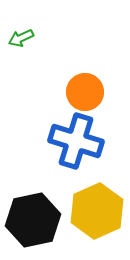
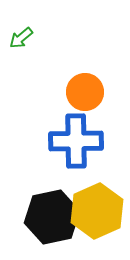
green arrow: rotated 15 degrees counterclockwise
blue cross: rotated 18 degrees counterclockwise
black hexagon: moved 19 px right, 3 px up
